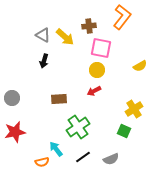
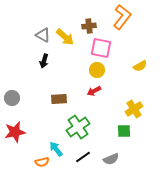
green square: rotated 24 degrees counterclockwise
